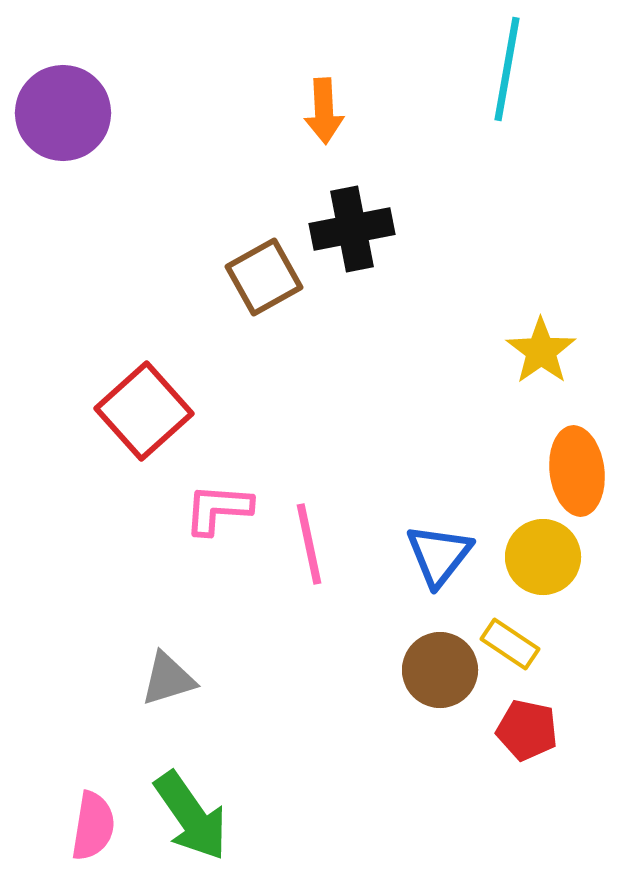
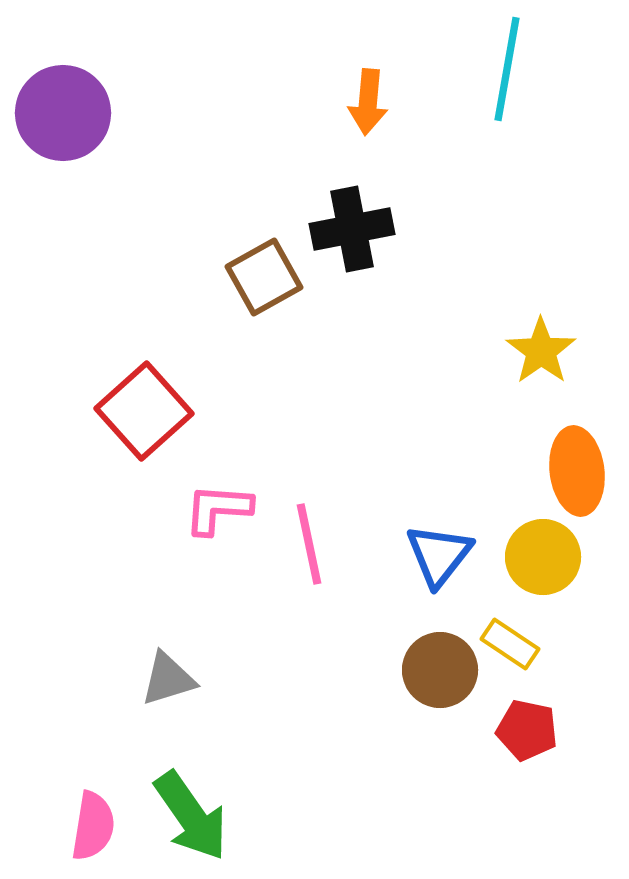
orange arrow: moved 44 px right, 9 px up; rotated 8 degrees clockwise
